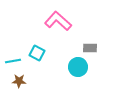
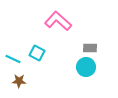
cyan line: moved 2 px up; rotated 35 degrees clockwise
cyan circle: moved 8 px right
